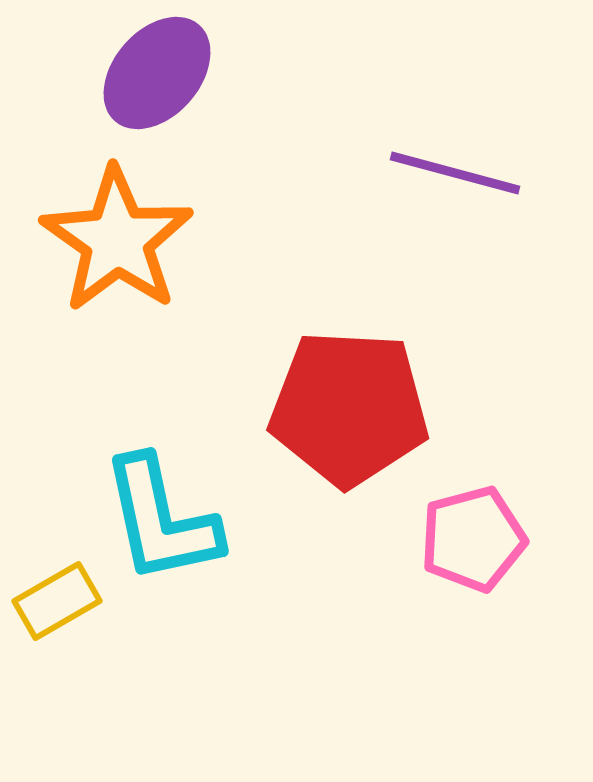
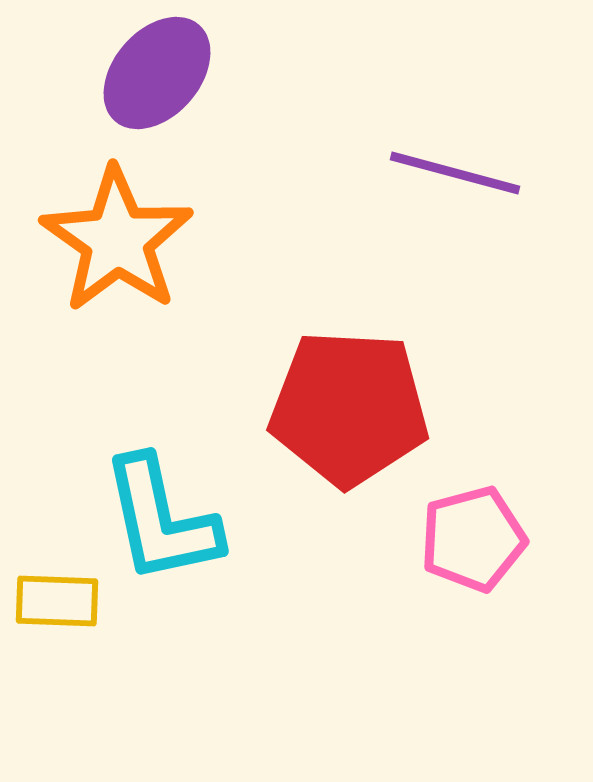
yellow rectangle: rotated 32 degrees clockwise
